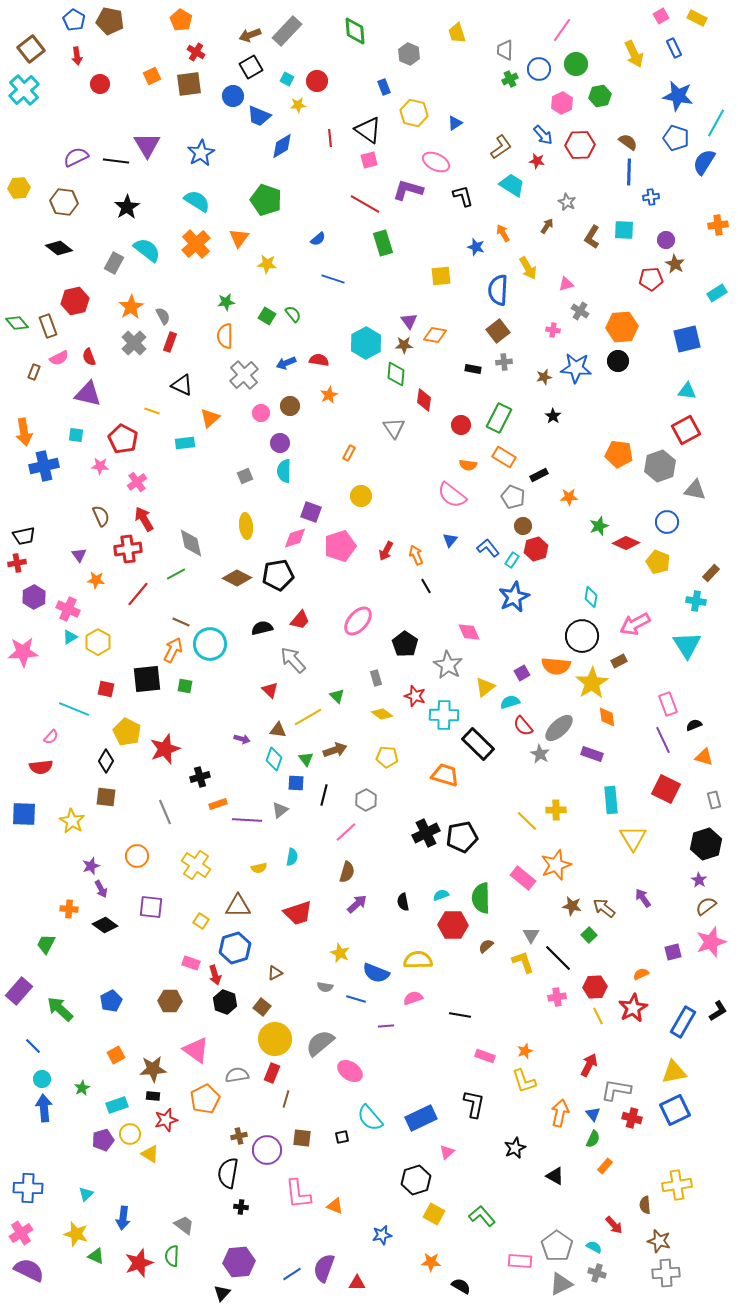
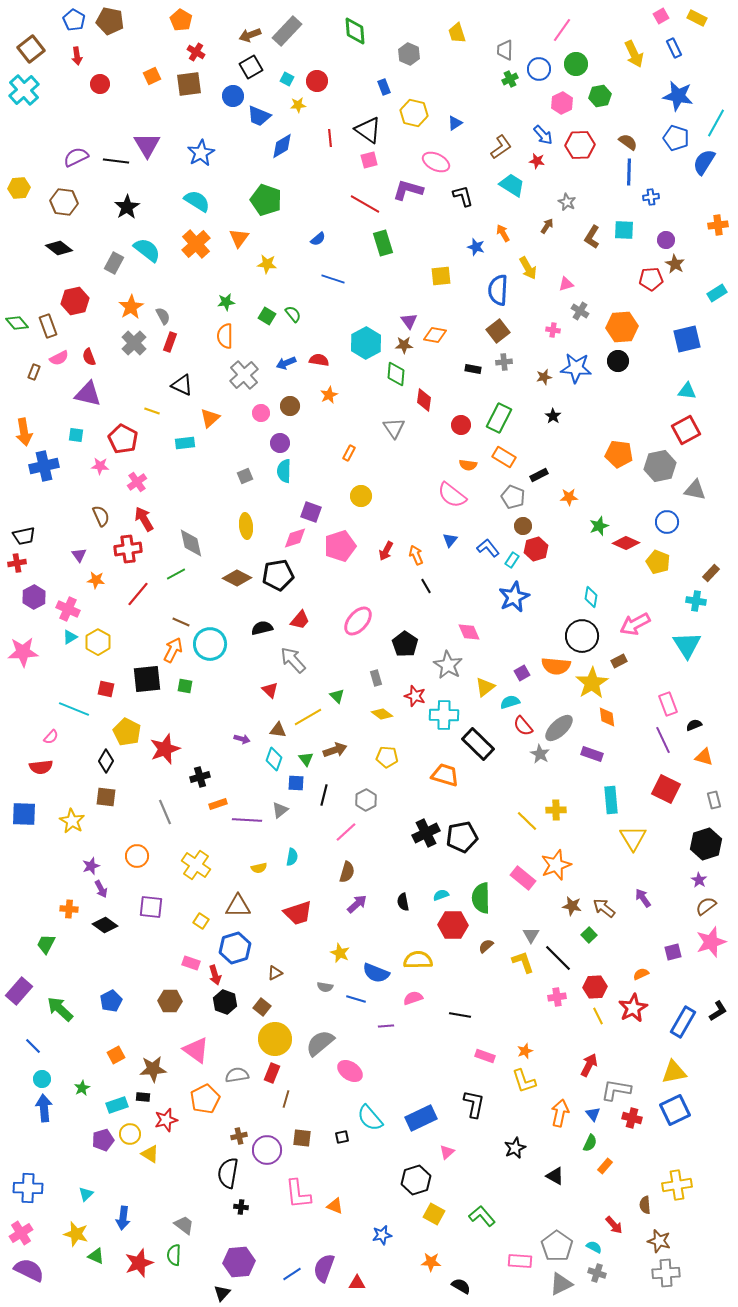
gray hexagon at (660, 466): rotated 8 degrees clockwise
black rectangle at (153, 1096): moved 10 px left, 1 px down
green semicircle at (593, 1139): moved 3 px left, 4 px down
green semicircle at (172, 1256): moved 2 px right, 1 px up
